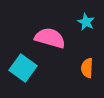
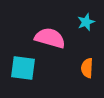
cyan star: rotated 24 degrees clockwise
cyan square: rotated 28 degrees counterclockwise
